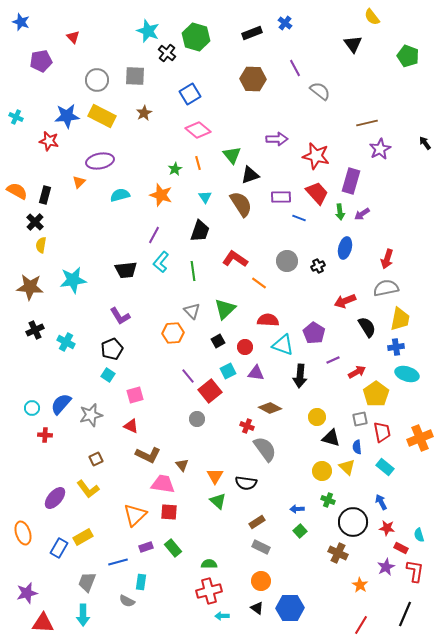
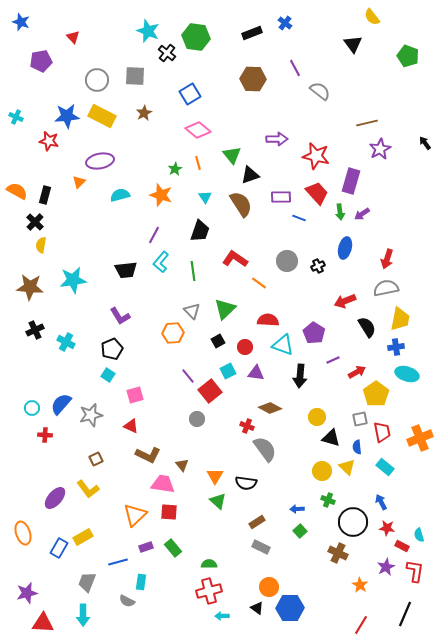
green hexagon at (196, 37): rotated 8 degrees counterclockwise
red rectangle at (401, 548): moved 1 px right, 2 px up
orange circle at (261, 581): moved 8 px right, 6 px down
